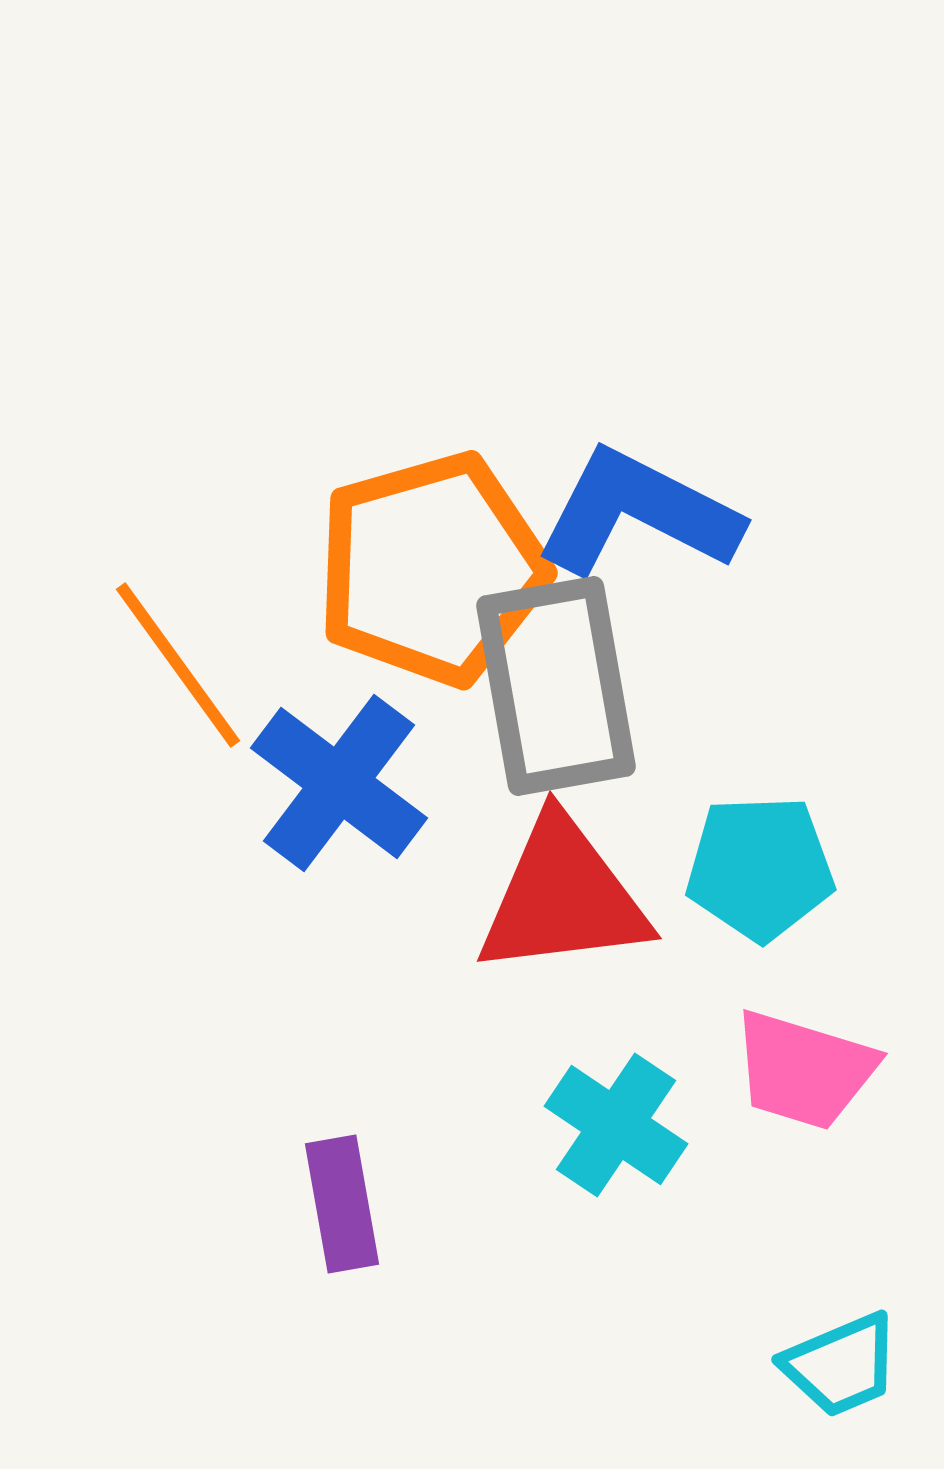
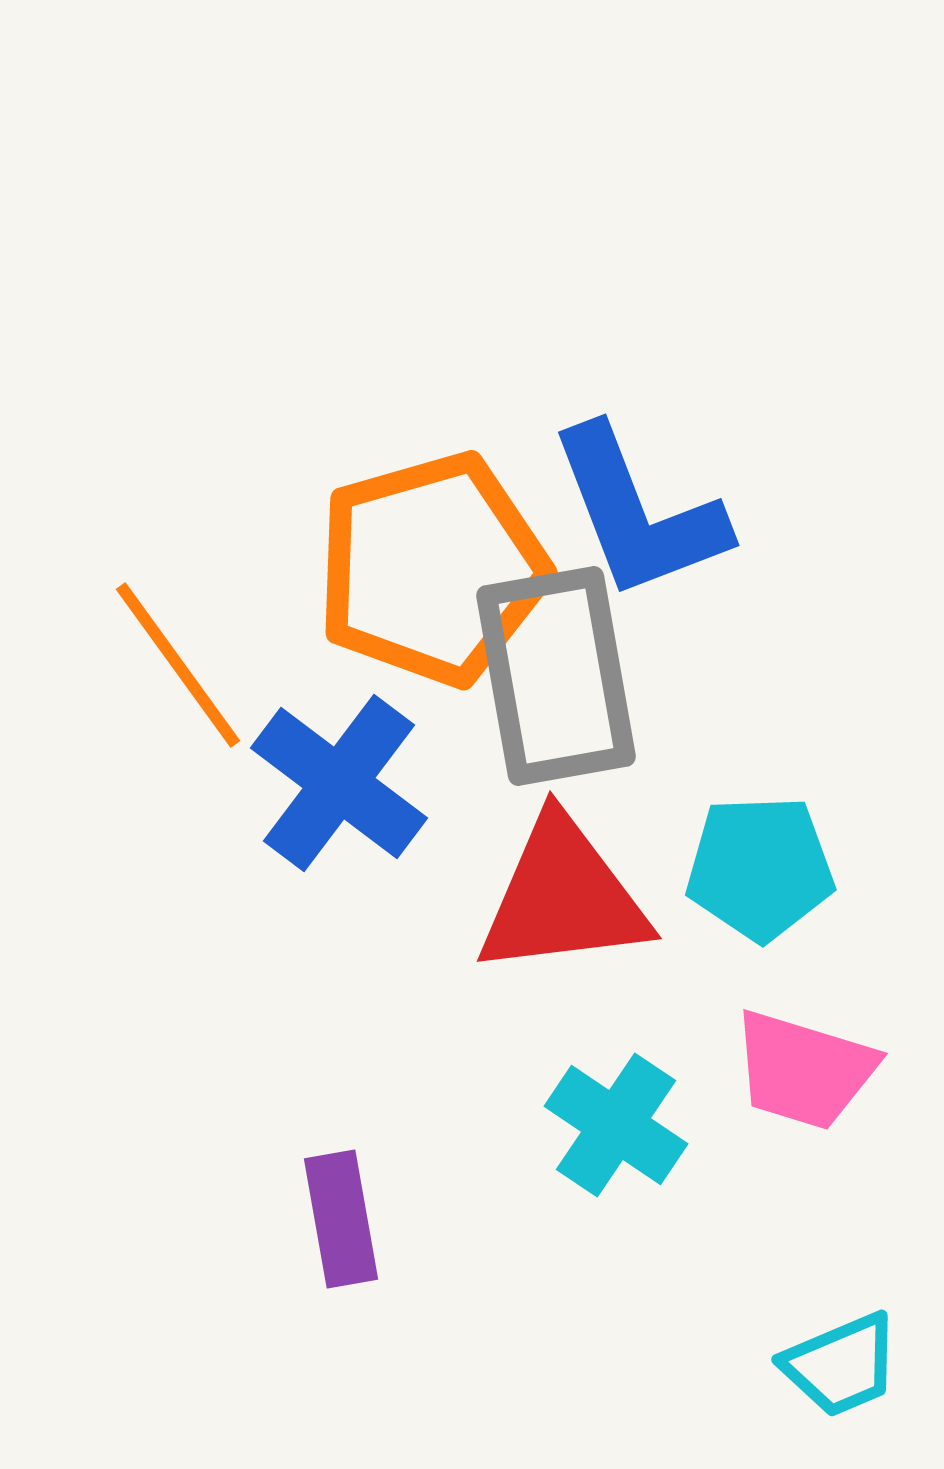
blue L-shape: rotated 138 degrees counterclockwise
gray rectangle: moved 10 px up
purple rectangle: moved 1 px left, 15 px down
